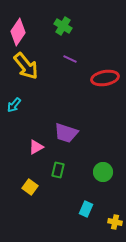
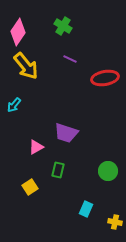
green circle: moved 5 px right, 1 px up
yellow square: rotated 21 degrees clockwise
